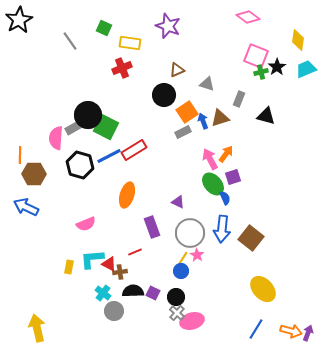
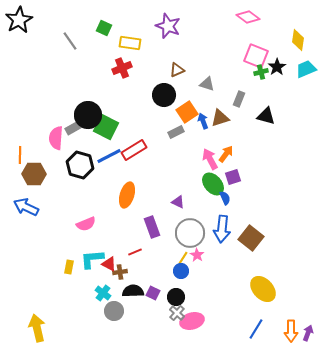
gray rectangle at (183, 132): moved 7 px left
orange arrow at (291, 331): rotated 75 degrees clockwise
